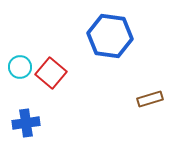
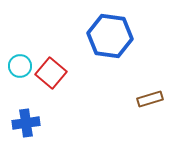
cyan circle: moved 1 px up
